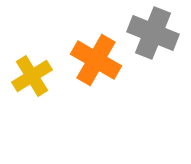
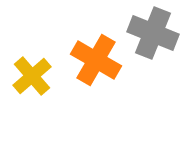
yellow cross: rotated 9 degrees counterclockwise
